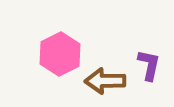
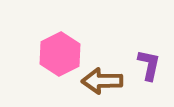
brown arrow: moved 3 px left
